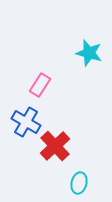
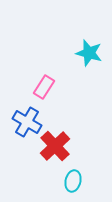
pink rectangle: moved 4 px right, 2 px down
blue cross: moved 1 px right
cyan ellipse: moved 6 px left, 2 px up
